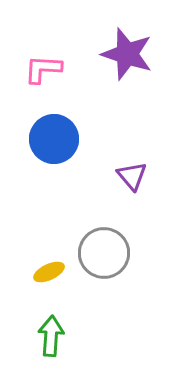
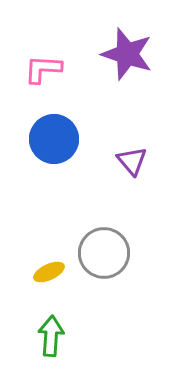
purple triangle: moved 15 px up
